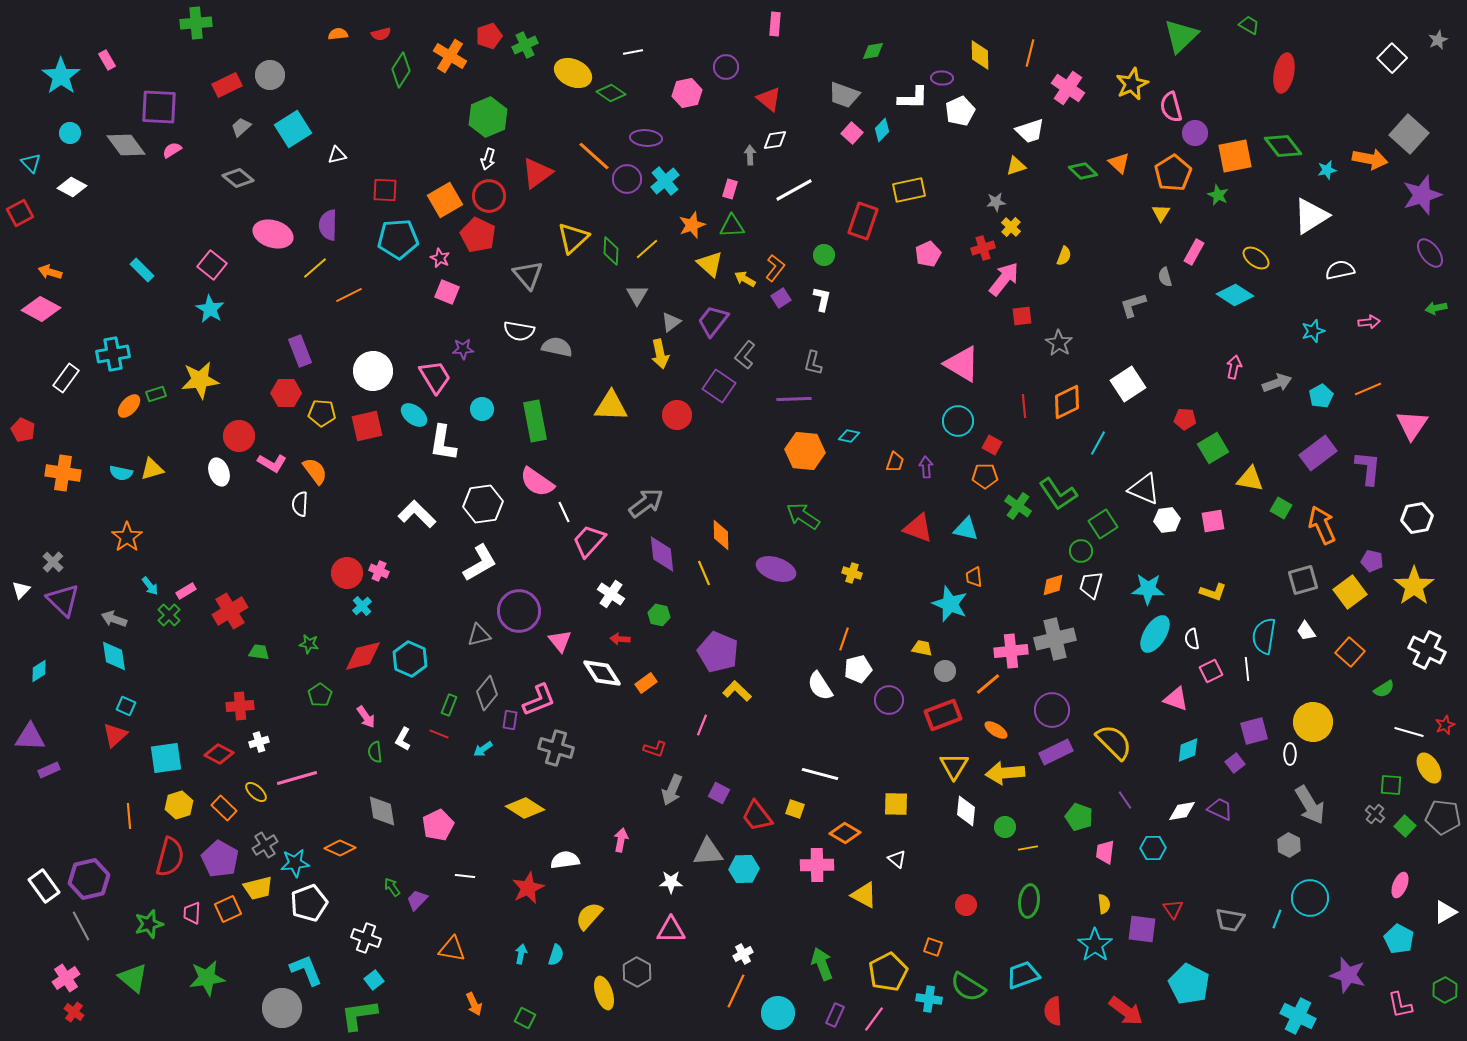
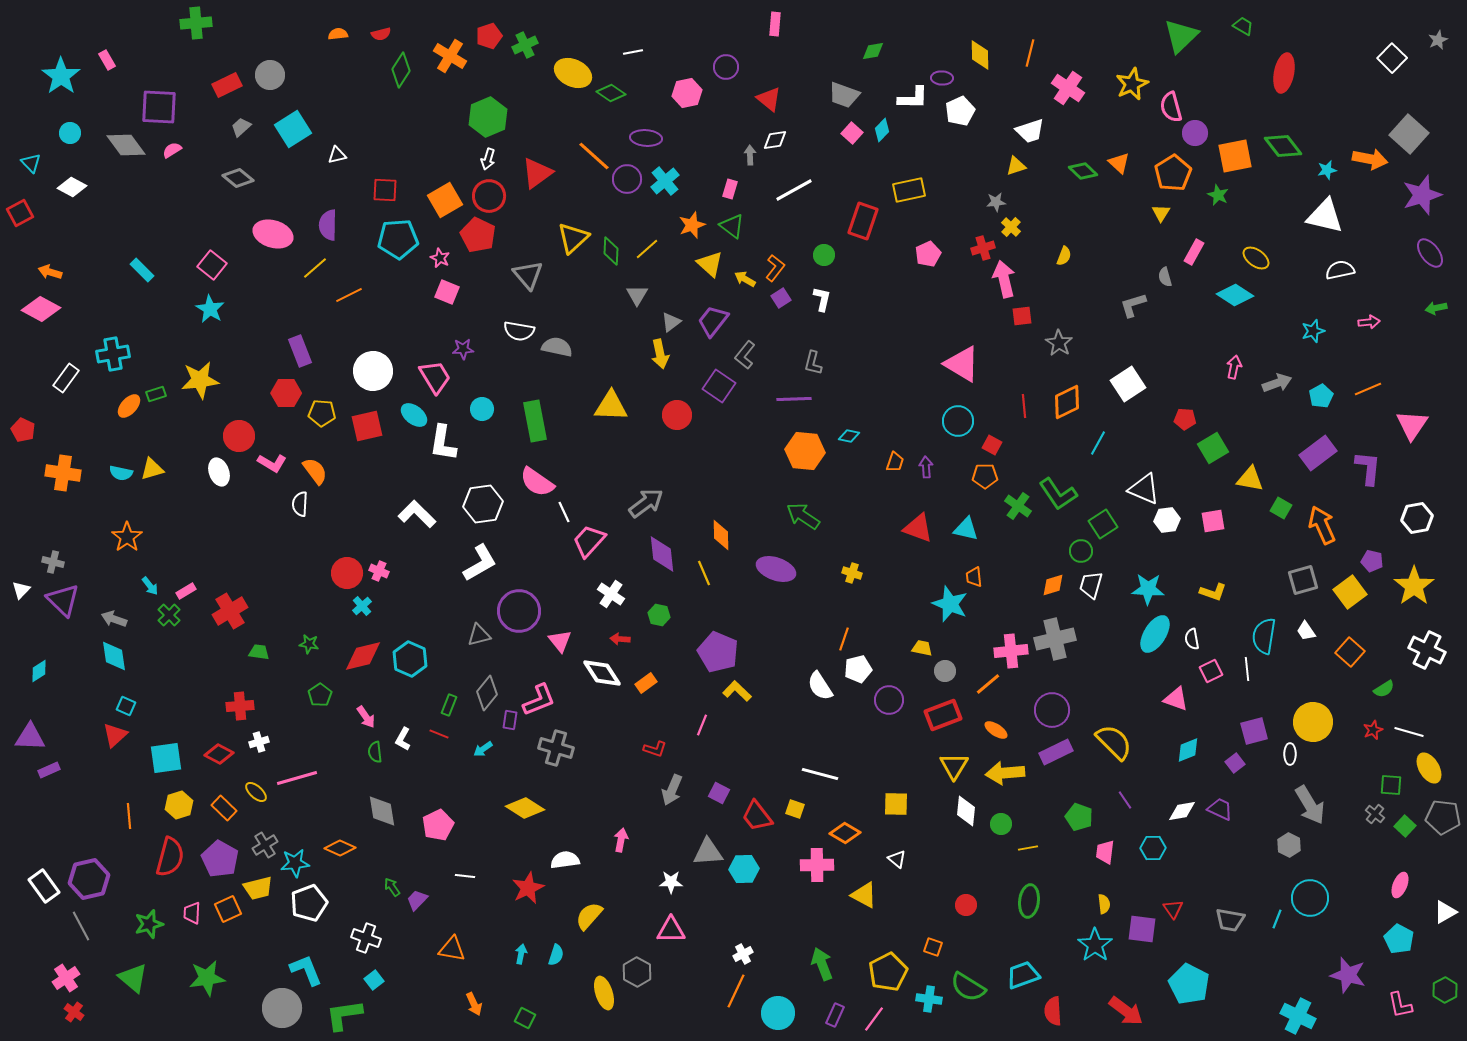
green trapezoid at (1249, 25): moved 6 px left, 1 px down
white triangle at (1311, 216): moved 14 px right; rotated 45 degrees clockwise
green triangle at (732, 226): rotated 40 degrees clockwise
pink arrow at (1004, 279): rotated 51 degrees counterclockwise
gray cross at (53, 562): rotated 30 degrees counterclockwise
red star at (1445, 725): moved 72 px left, 5 px down
green circle at (1005, 827): moved 4 px left, 3 px up
green L-shape at (359, 1015): moved 15 px left
